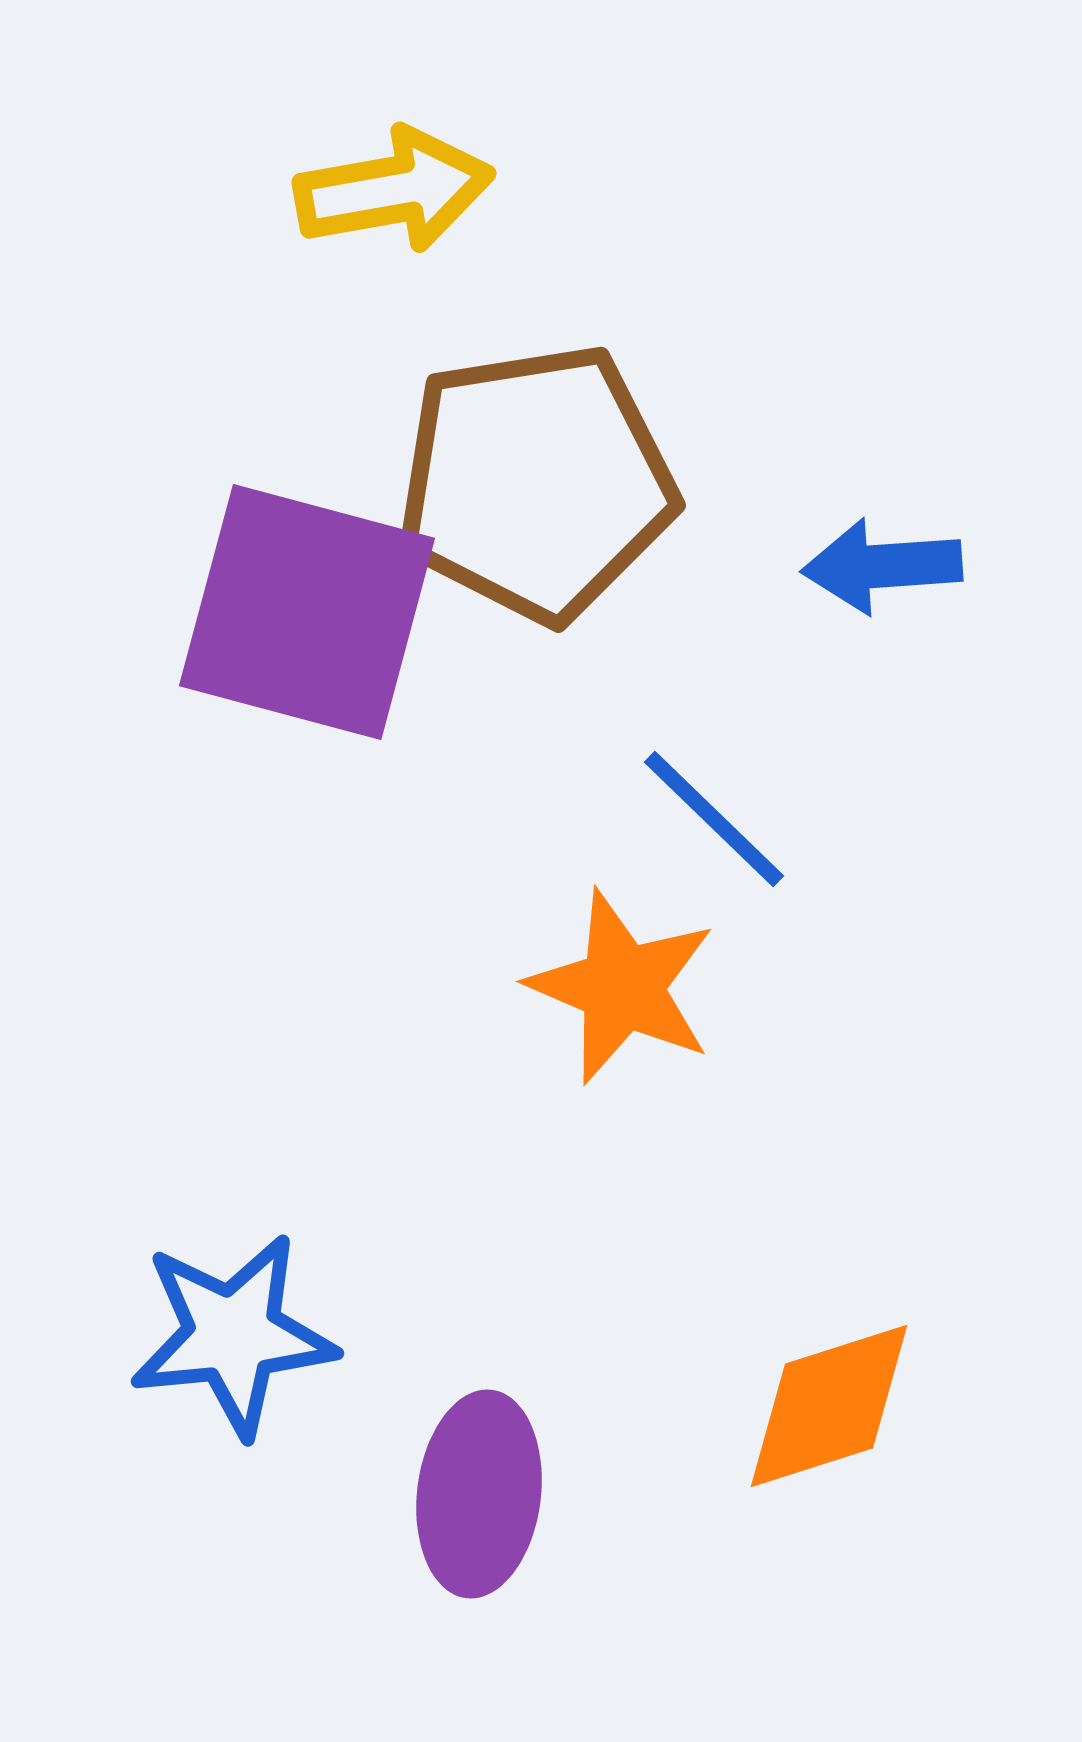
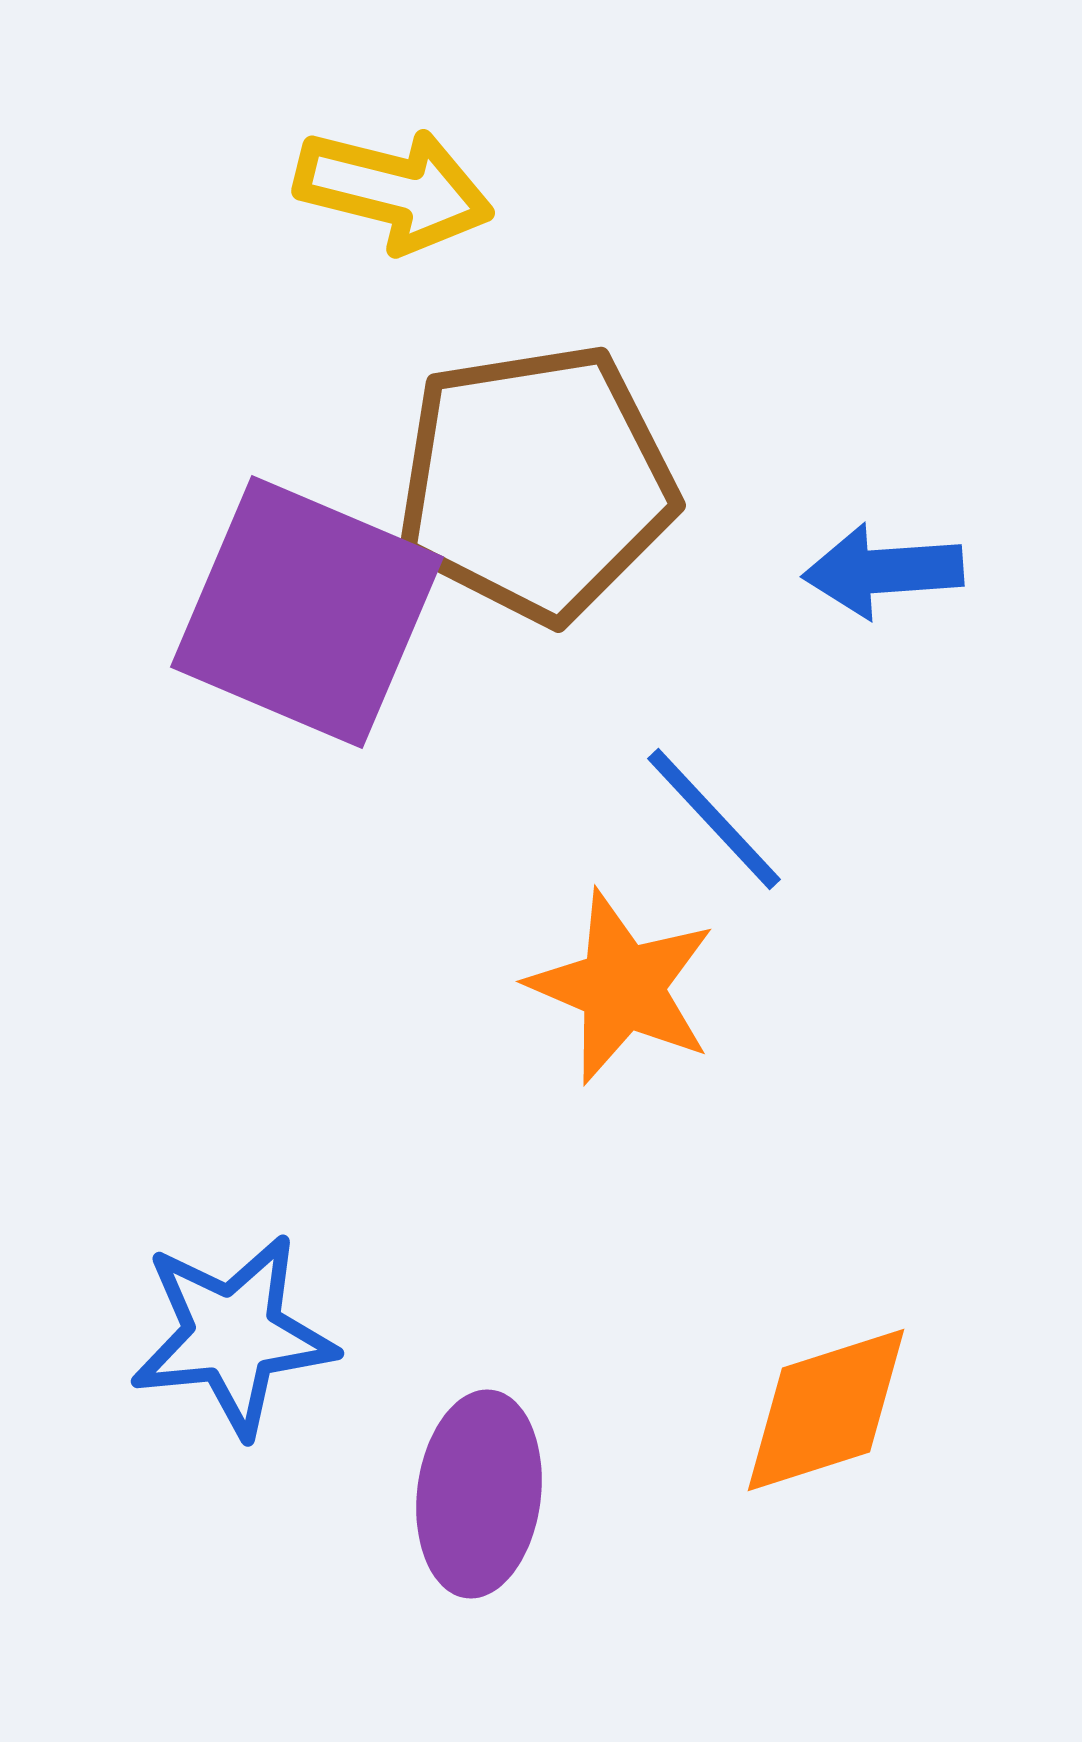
yellow arrow: rotated 24 degrees clockwise
blue arrow: moved 1 px right, 5 px down
purple square: rotated 8 degrees clockwise
blue line: rotated 3 degrees clockwise
orange diamond: moved 3 px left, 4 px down
